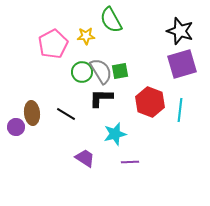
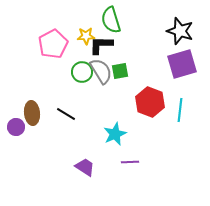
green semicircle: rotated 12 degrees clockwise
black L-shape: moved 53 px up
cyan star: rotated 10 degrees counterclockwise
purple trapezoid: moved 9 px down
